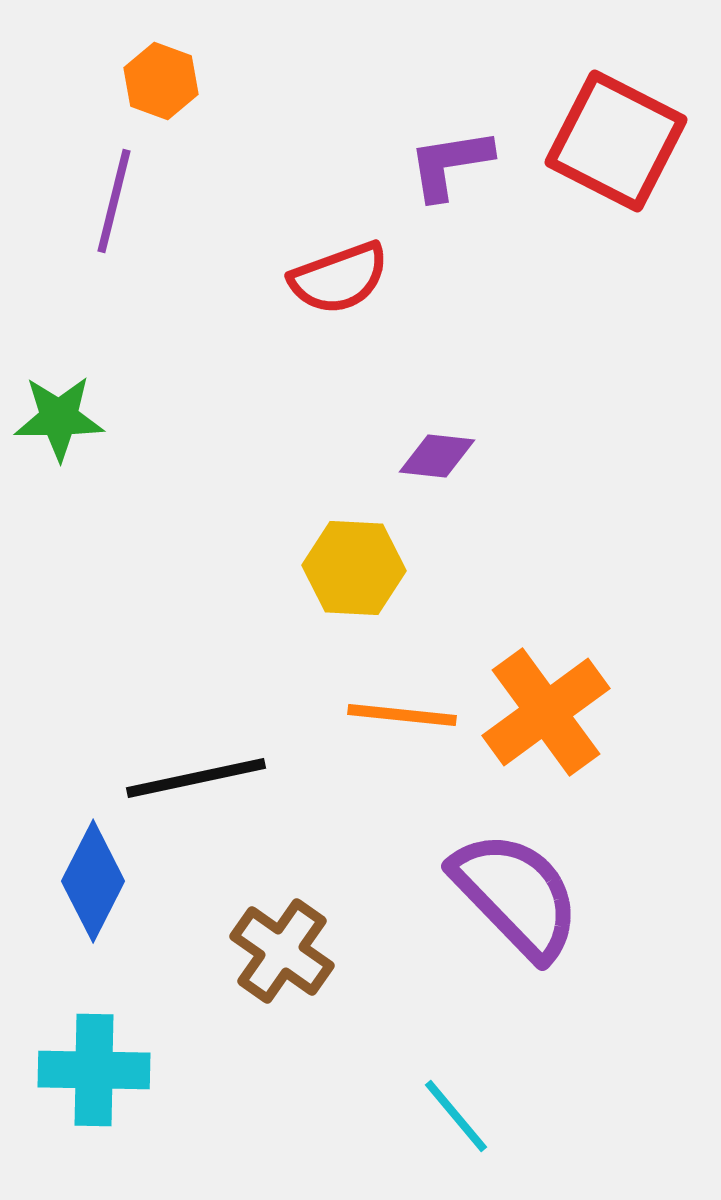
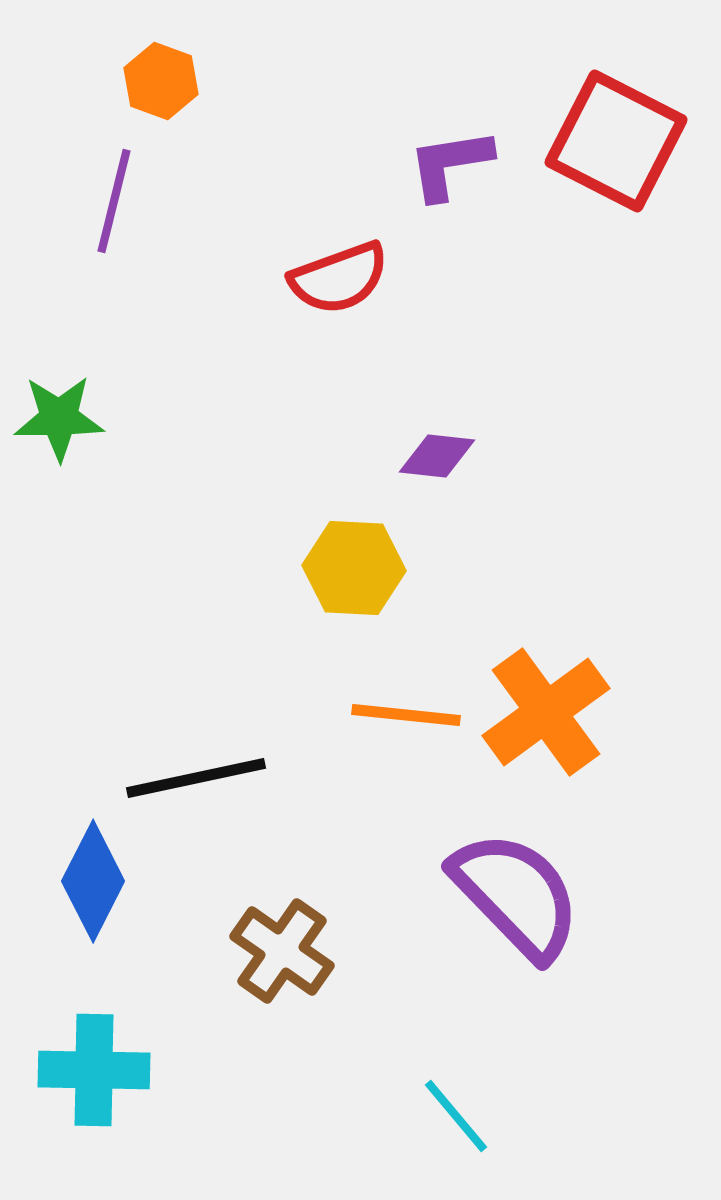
orange line: moved 4 px right
